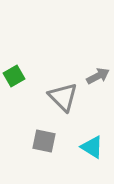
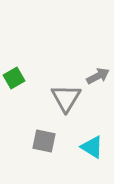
green square: moved 2 px down
gray triangle: moved 3 px right, 1 px down; rotated 16 degrees clockwise
